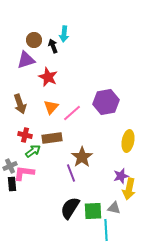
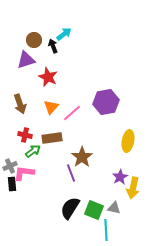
cyan arrow: rotated 133 degrees counterclockwise
purple star: moved 1 px left, 1 px down; rotated 14 degrees counterclockwise
yellow arrow: moved 4 px right, 1 px up
green square: moved 1 px right, 1 px up; rotated 24 degrees clockwise
